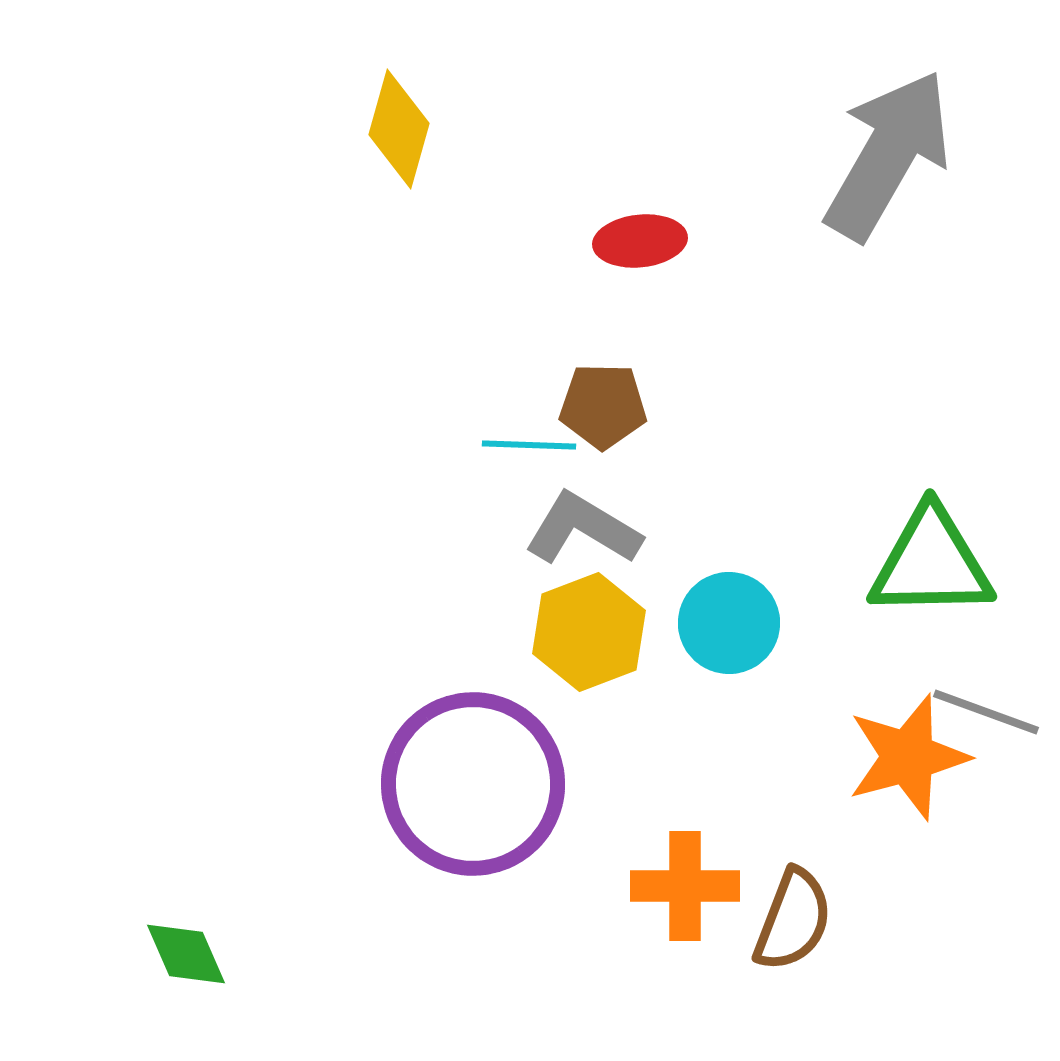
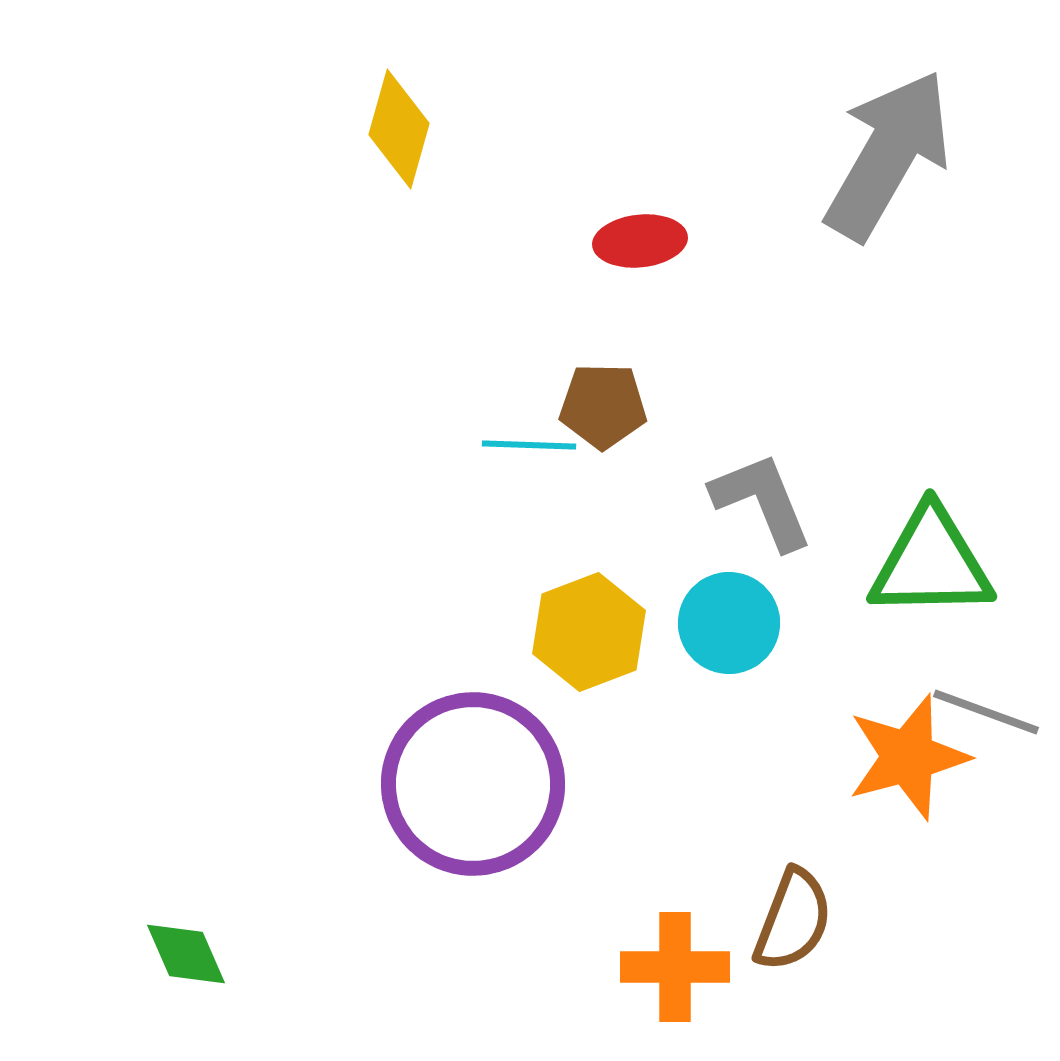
gray L-shape: moved 179 px right, 28 px up; rotated 37 degrees clockwise
orange cross: moved 10 px left, 81 px down
